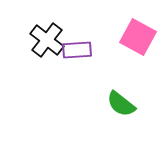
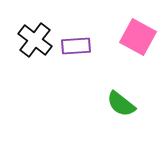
black cross: moved 12 px left
purple rectangle: moved 1 px left, 4 px up
